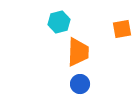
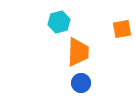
blue circle: moved 1 px right, 1 px up
